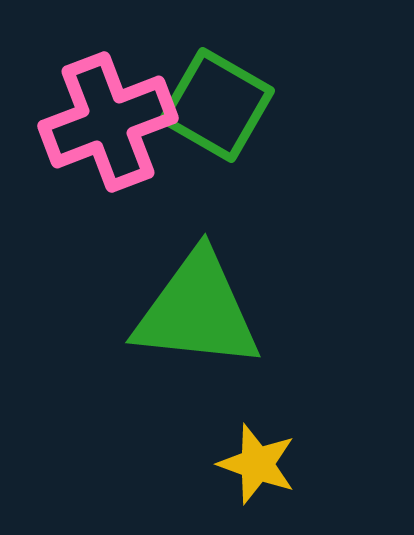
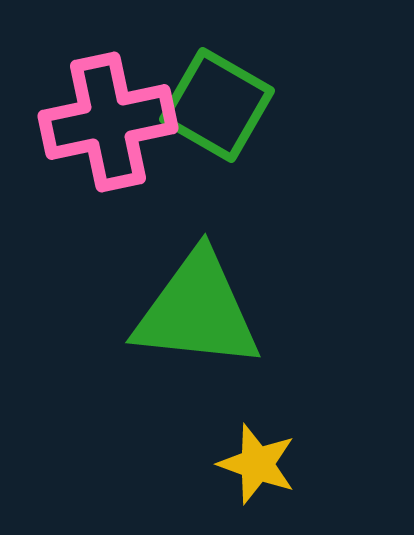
pink cross: rotated 9 degrees clockwise
